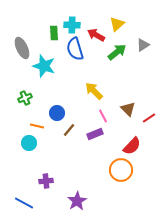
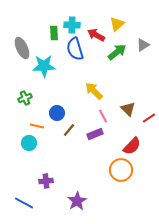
cyan star: rotated 20 degrees counterclockwise
